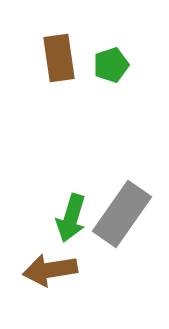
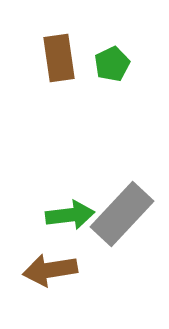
green pentagon: moved 1 px right, 1 px up; rotated 8 degrees counterclockwise
gray rectangle: rotated 8 degrees clockwise
green arrow: moved 1 px left, 3 px up; rotated 114 degrees counterclockwise
